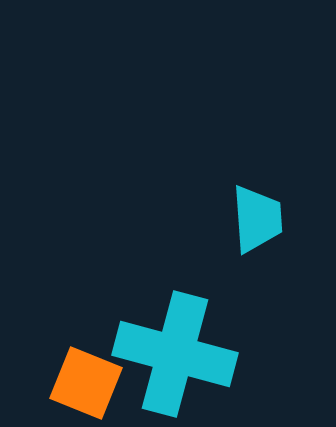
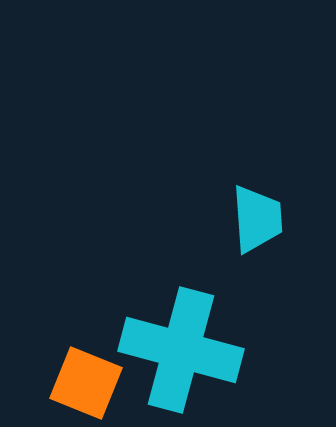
cyan cross: moved 6 px right, 4 px up
